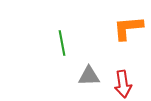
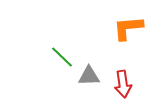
green line: moved 14 px down; rotated 35 degrees counterclockwise
